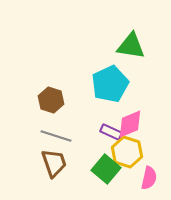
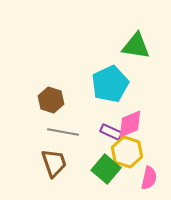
green triangle: moved 5 px right
gray line: moved 7 px right, 4 px up; rotated 8 degrees counterclockwise
